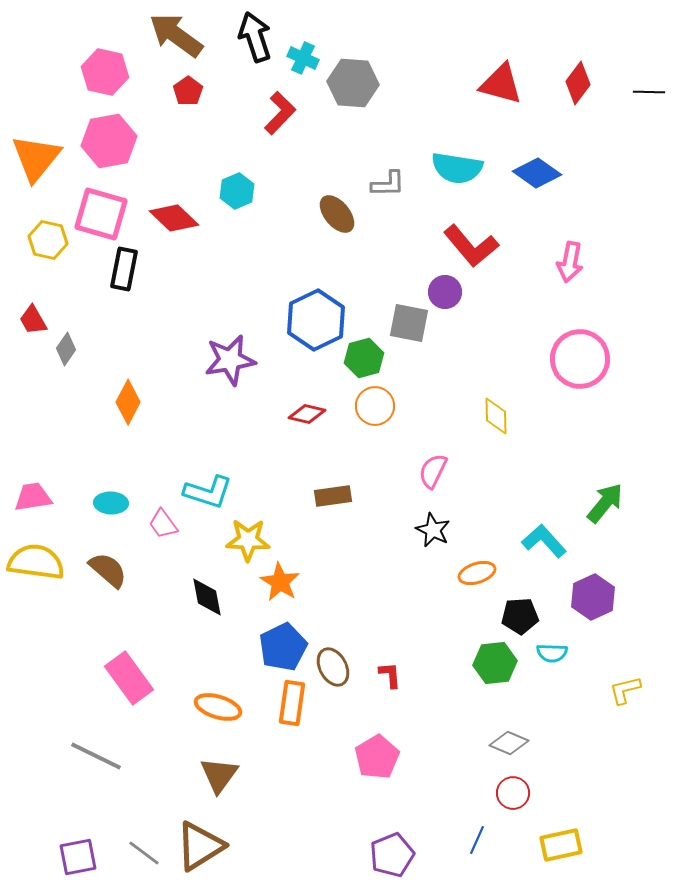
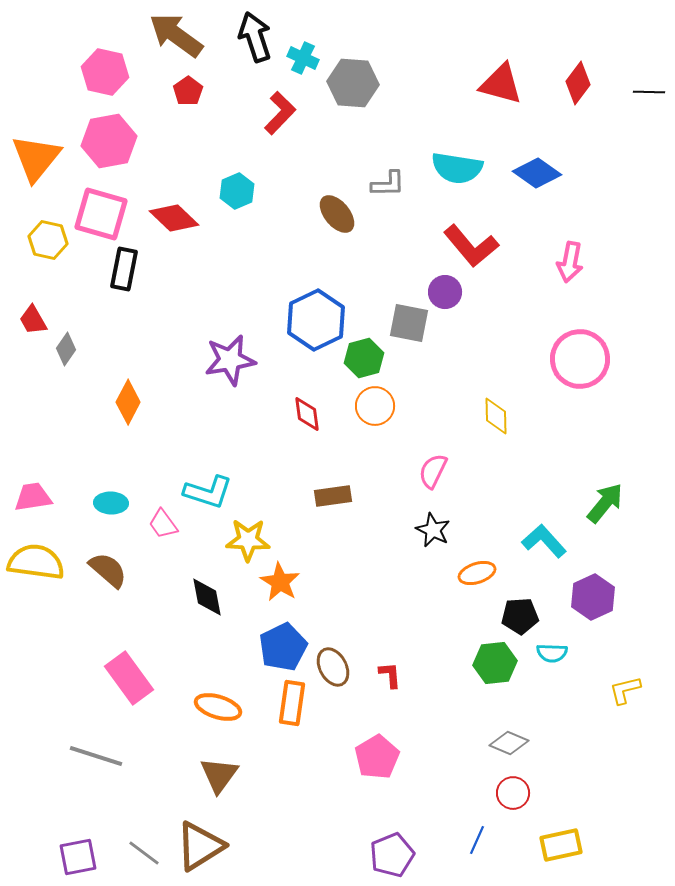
red diamond at (307, 414): rotated 69 degrees clockwise
gray line at (96, 756): rotated 8 degrees counterclockwise
